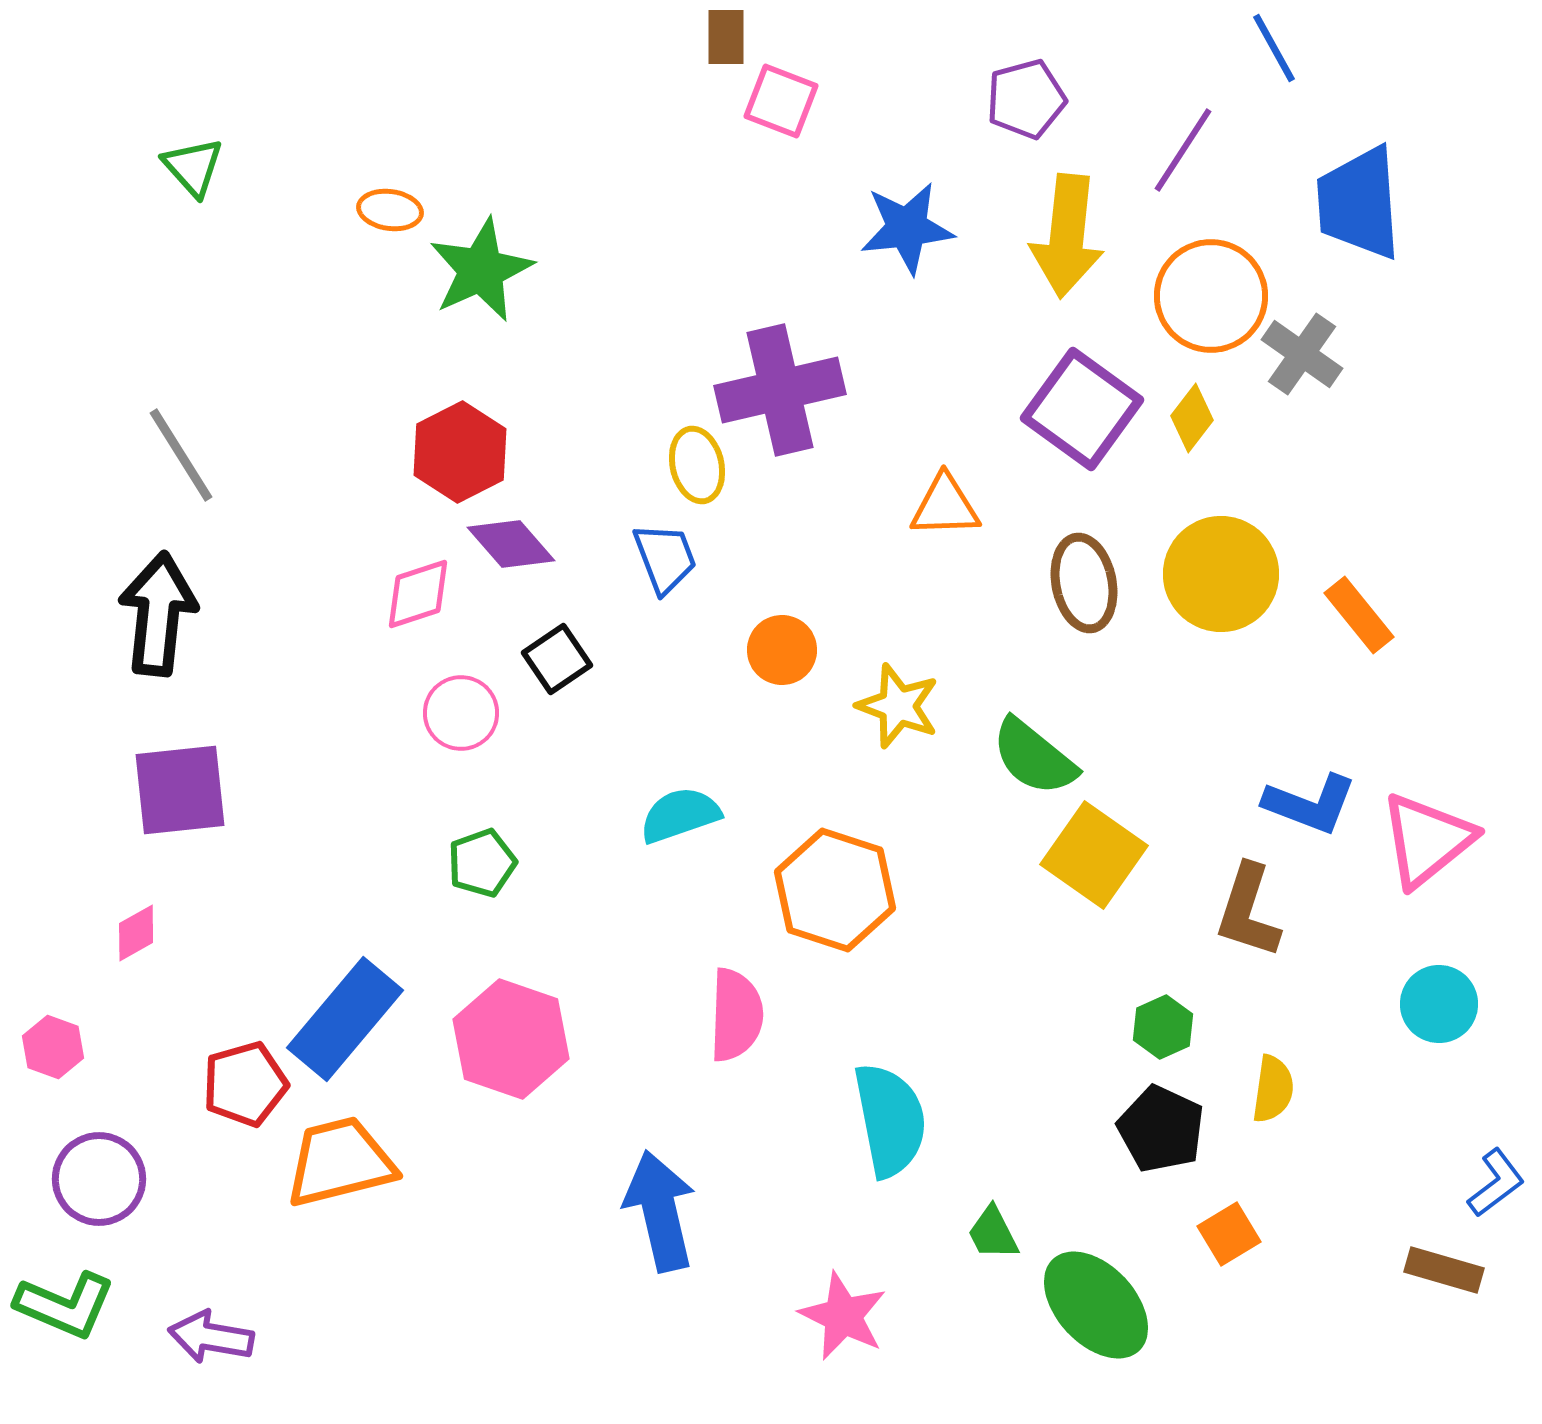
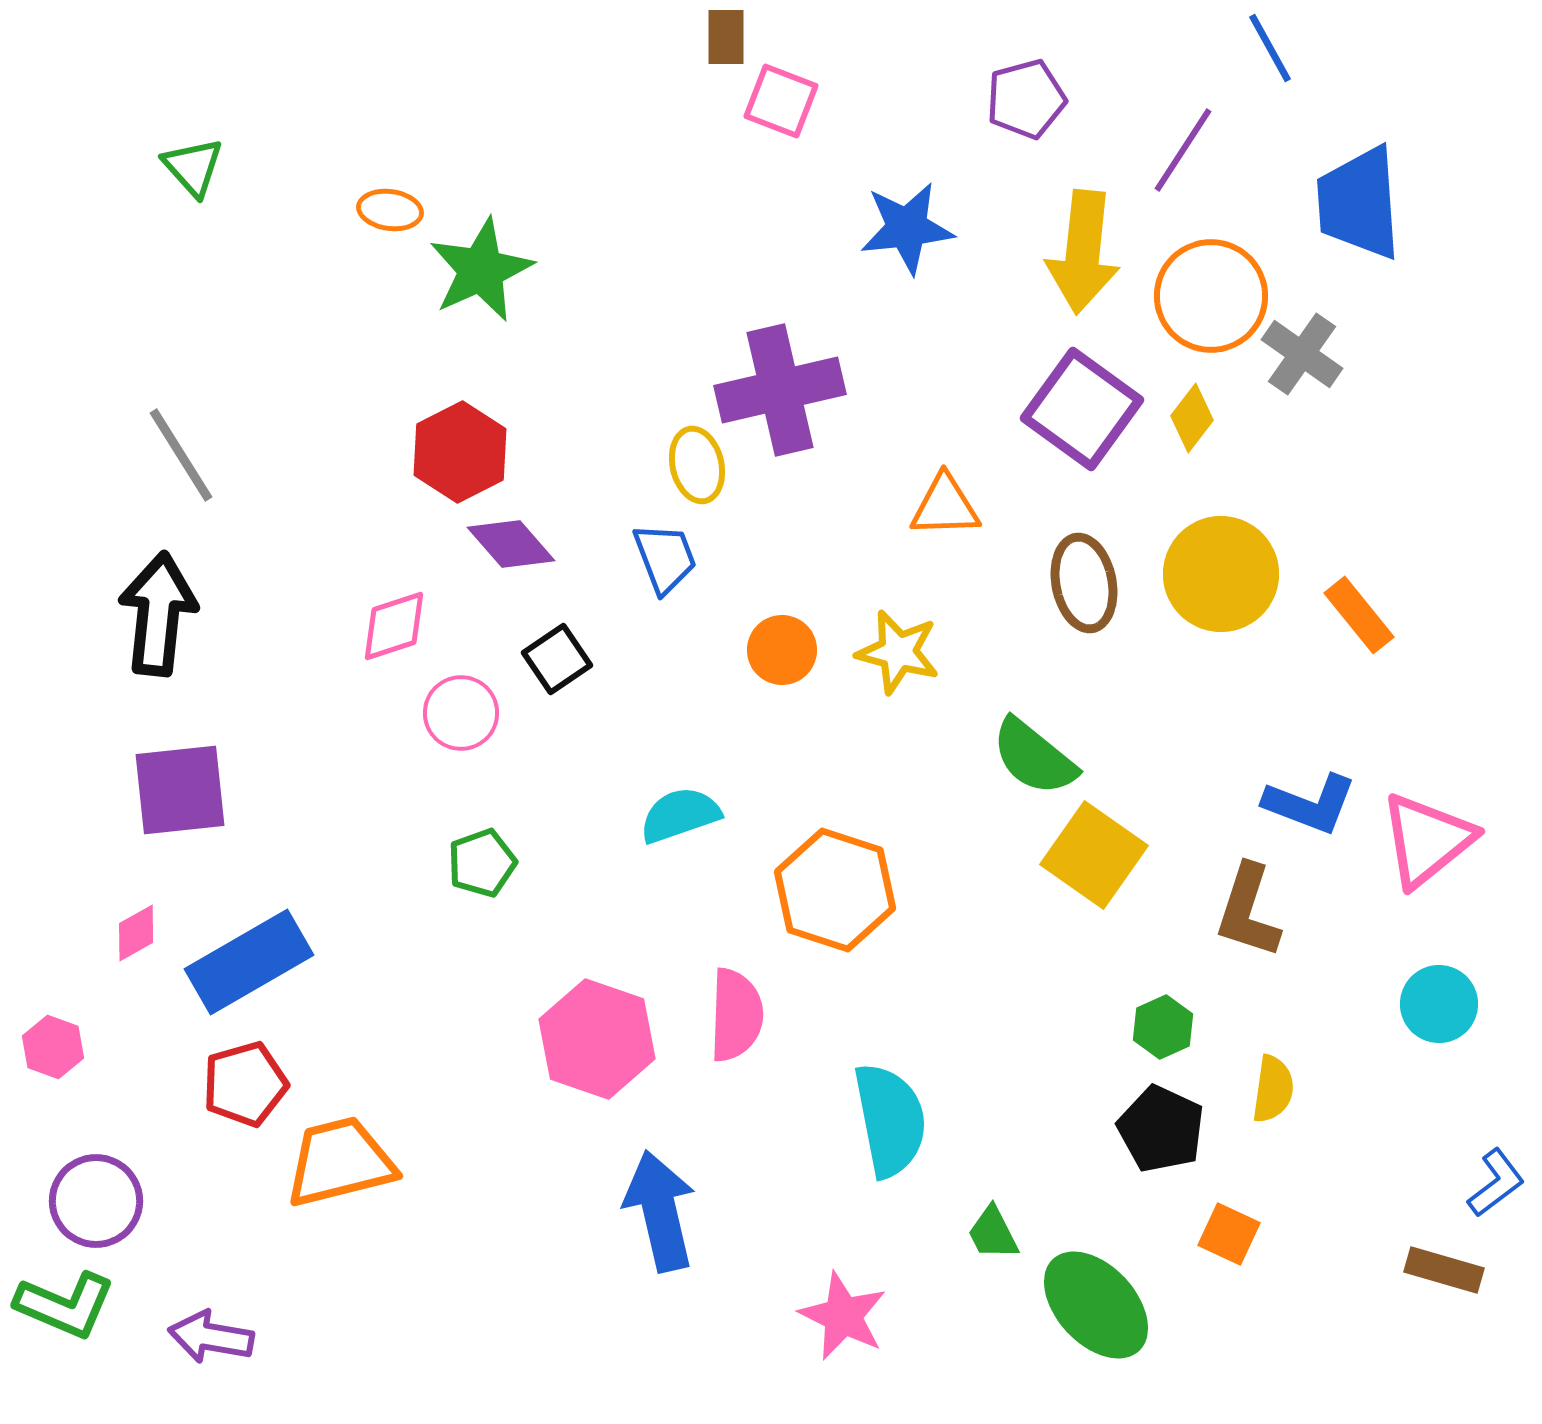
blue line at (1274, 48): moved 4 px left
yellow arrow at (1067, 236): moved 16 px right, 16 px down
pink diamond at (418, 594): moved 24 px left, 32 px down
yellow star at (898, 706): moved 54 px up; rotated 6 degrees counterclockwise
blue rectangle at (345, 1019): moved 96 px left, 57 px up; rotated 20 degrees clockwise
pink hexagon at (511, 1039): moved 86 px right
purple circle at (99, 1179): moved 3 px left, 22 px down
orange square at (1229, 1234): rotated 34 degrees counterclockwise
